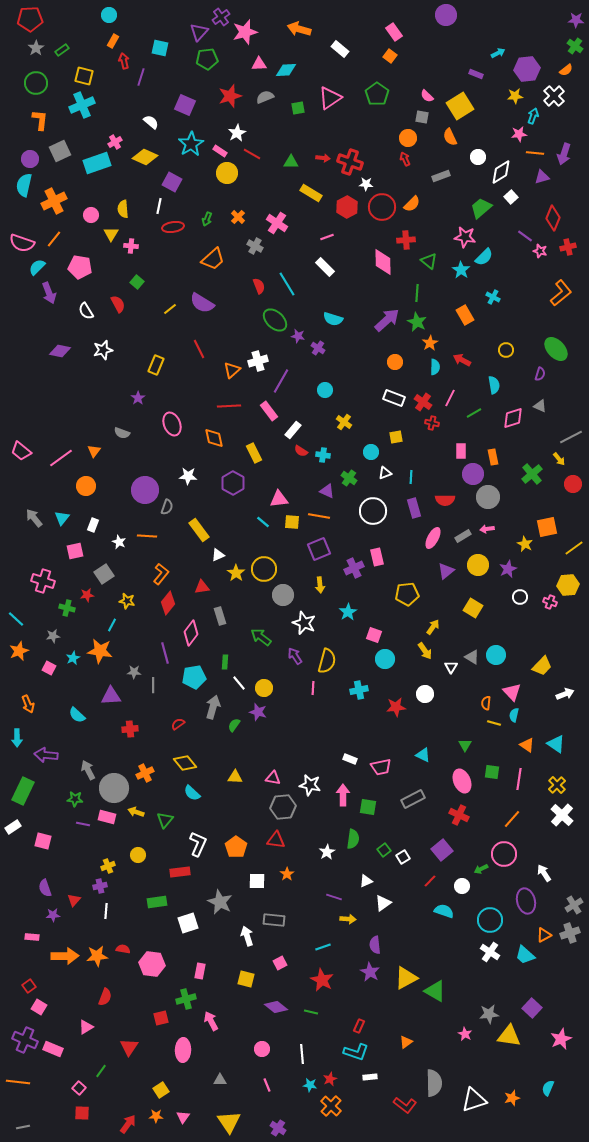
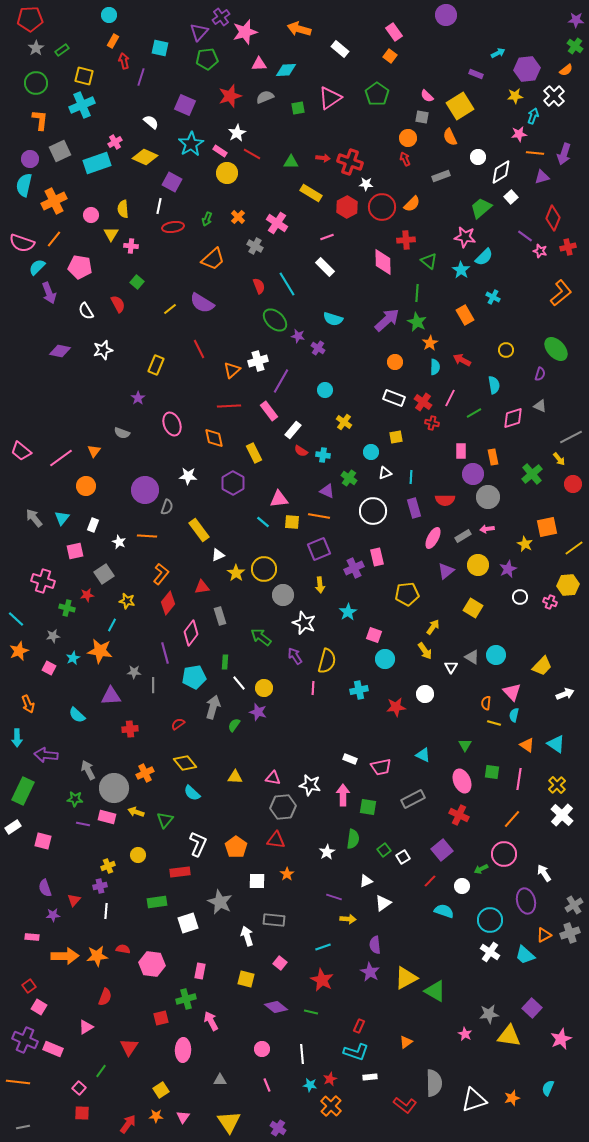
pink square at (280, 963): rotated 24 degrees counterclockwise
